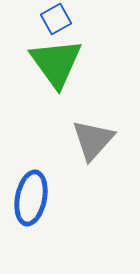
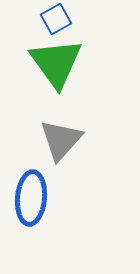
gray triangle: moved 32 px left
blue ellipse: rotated 6 degrees counterclockwise
